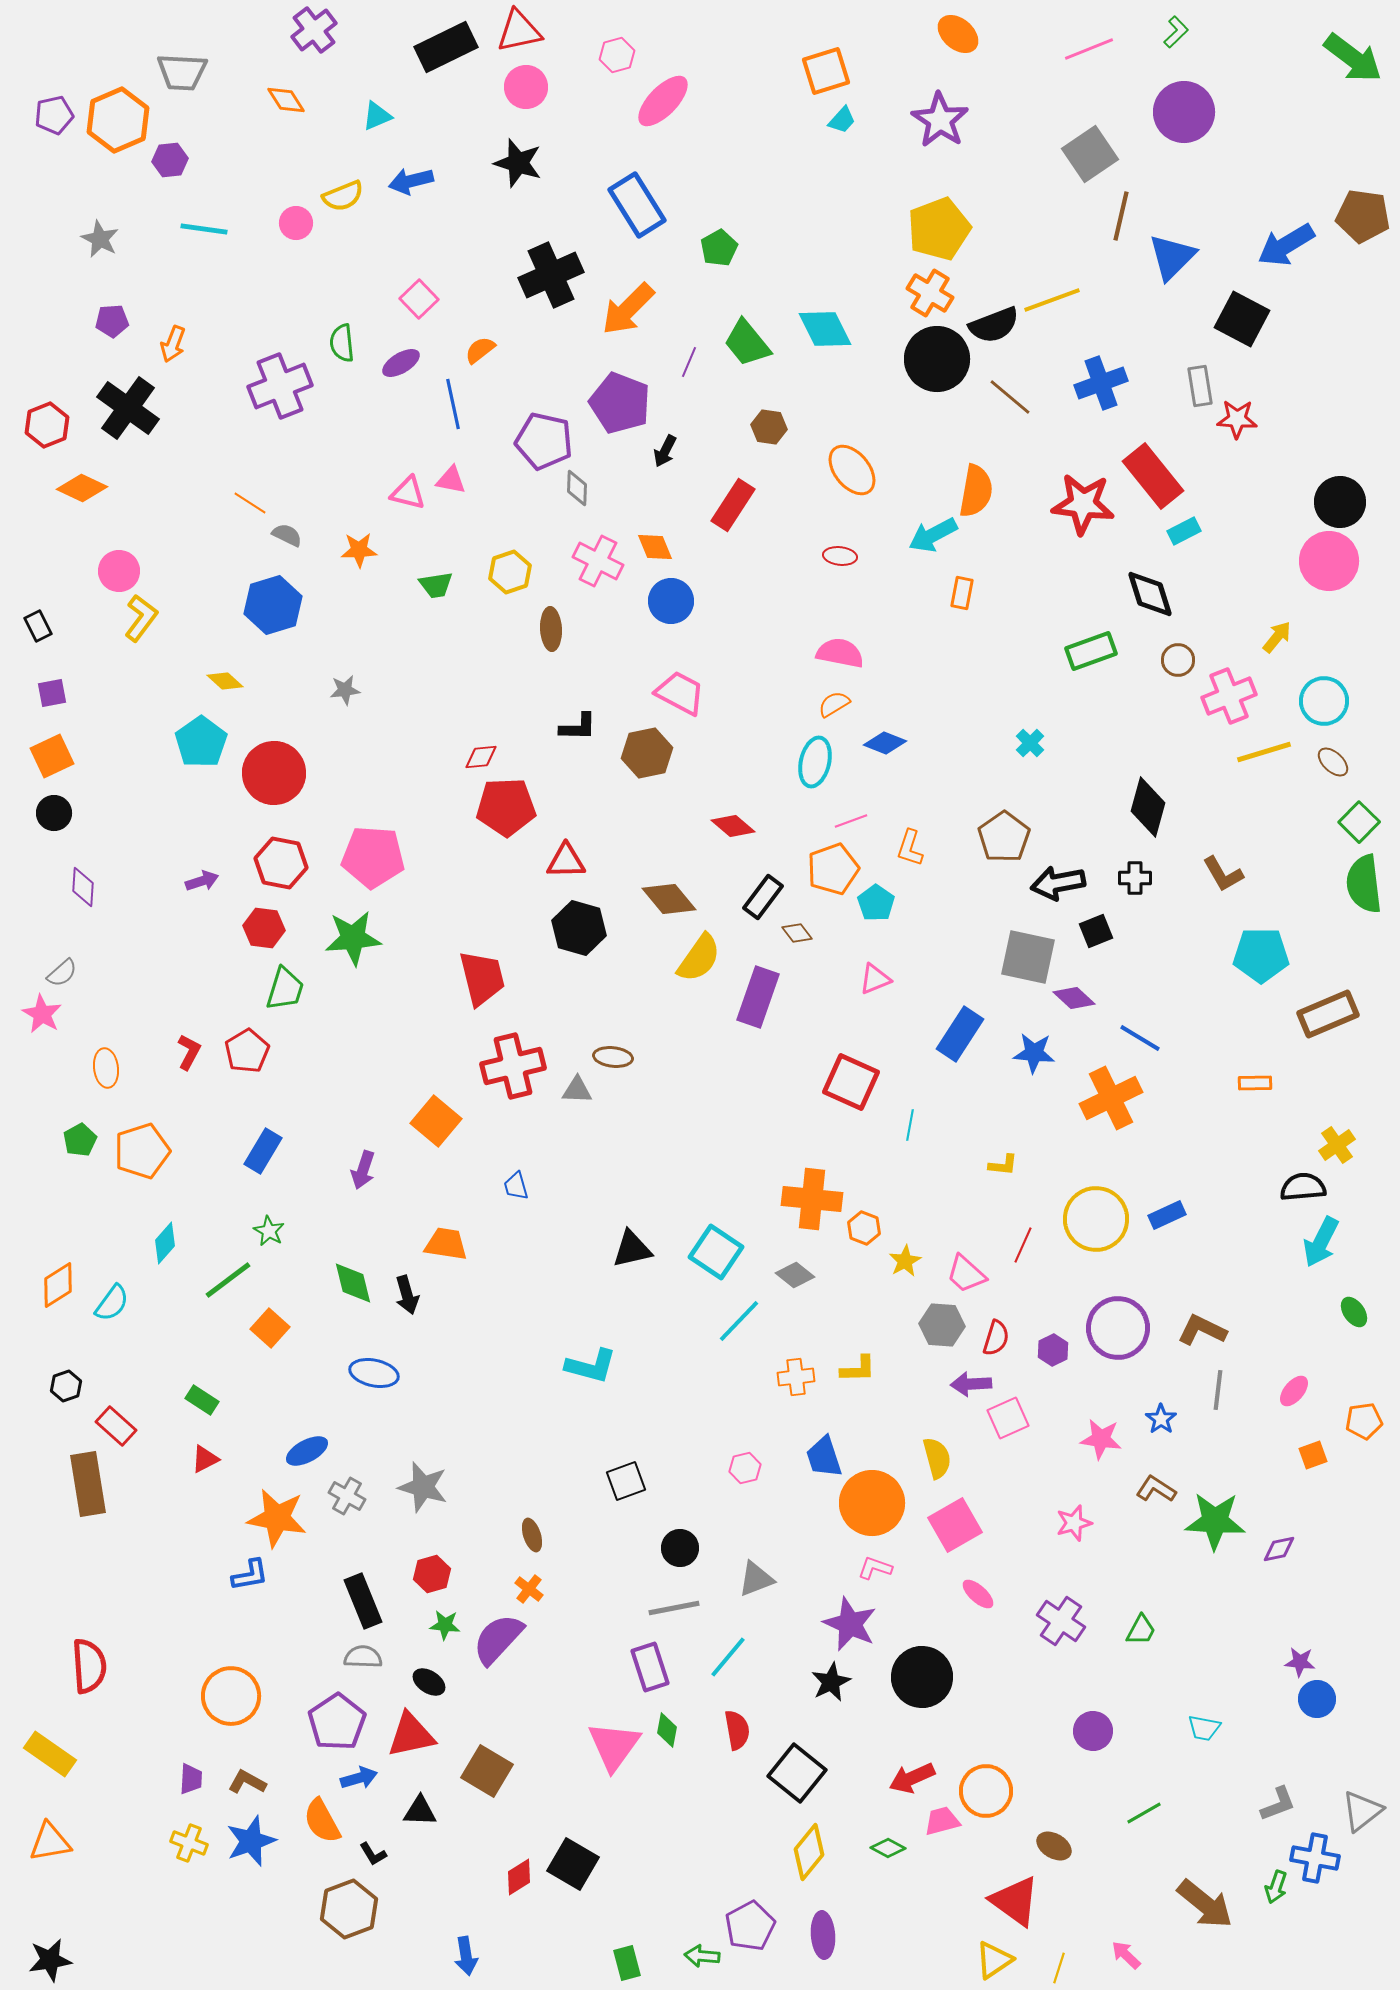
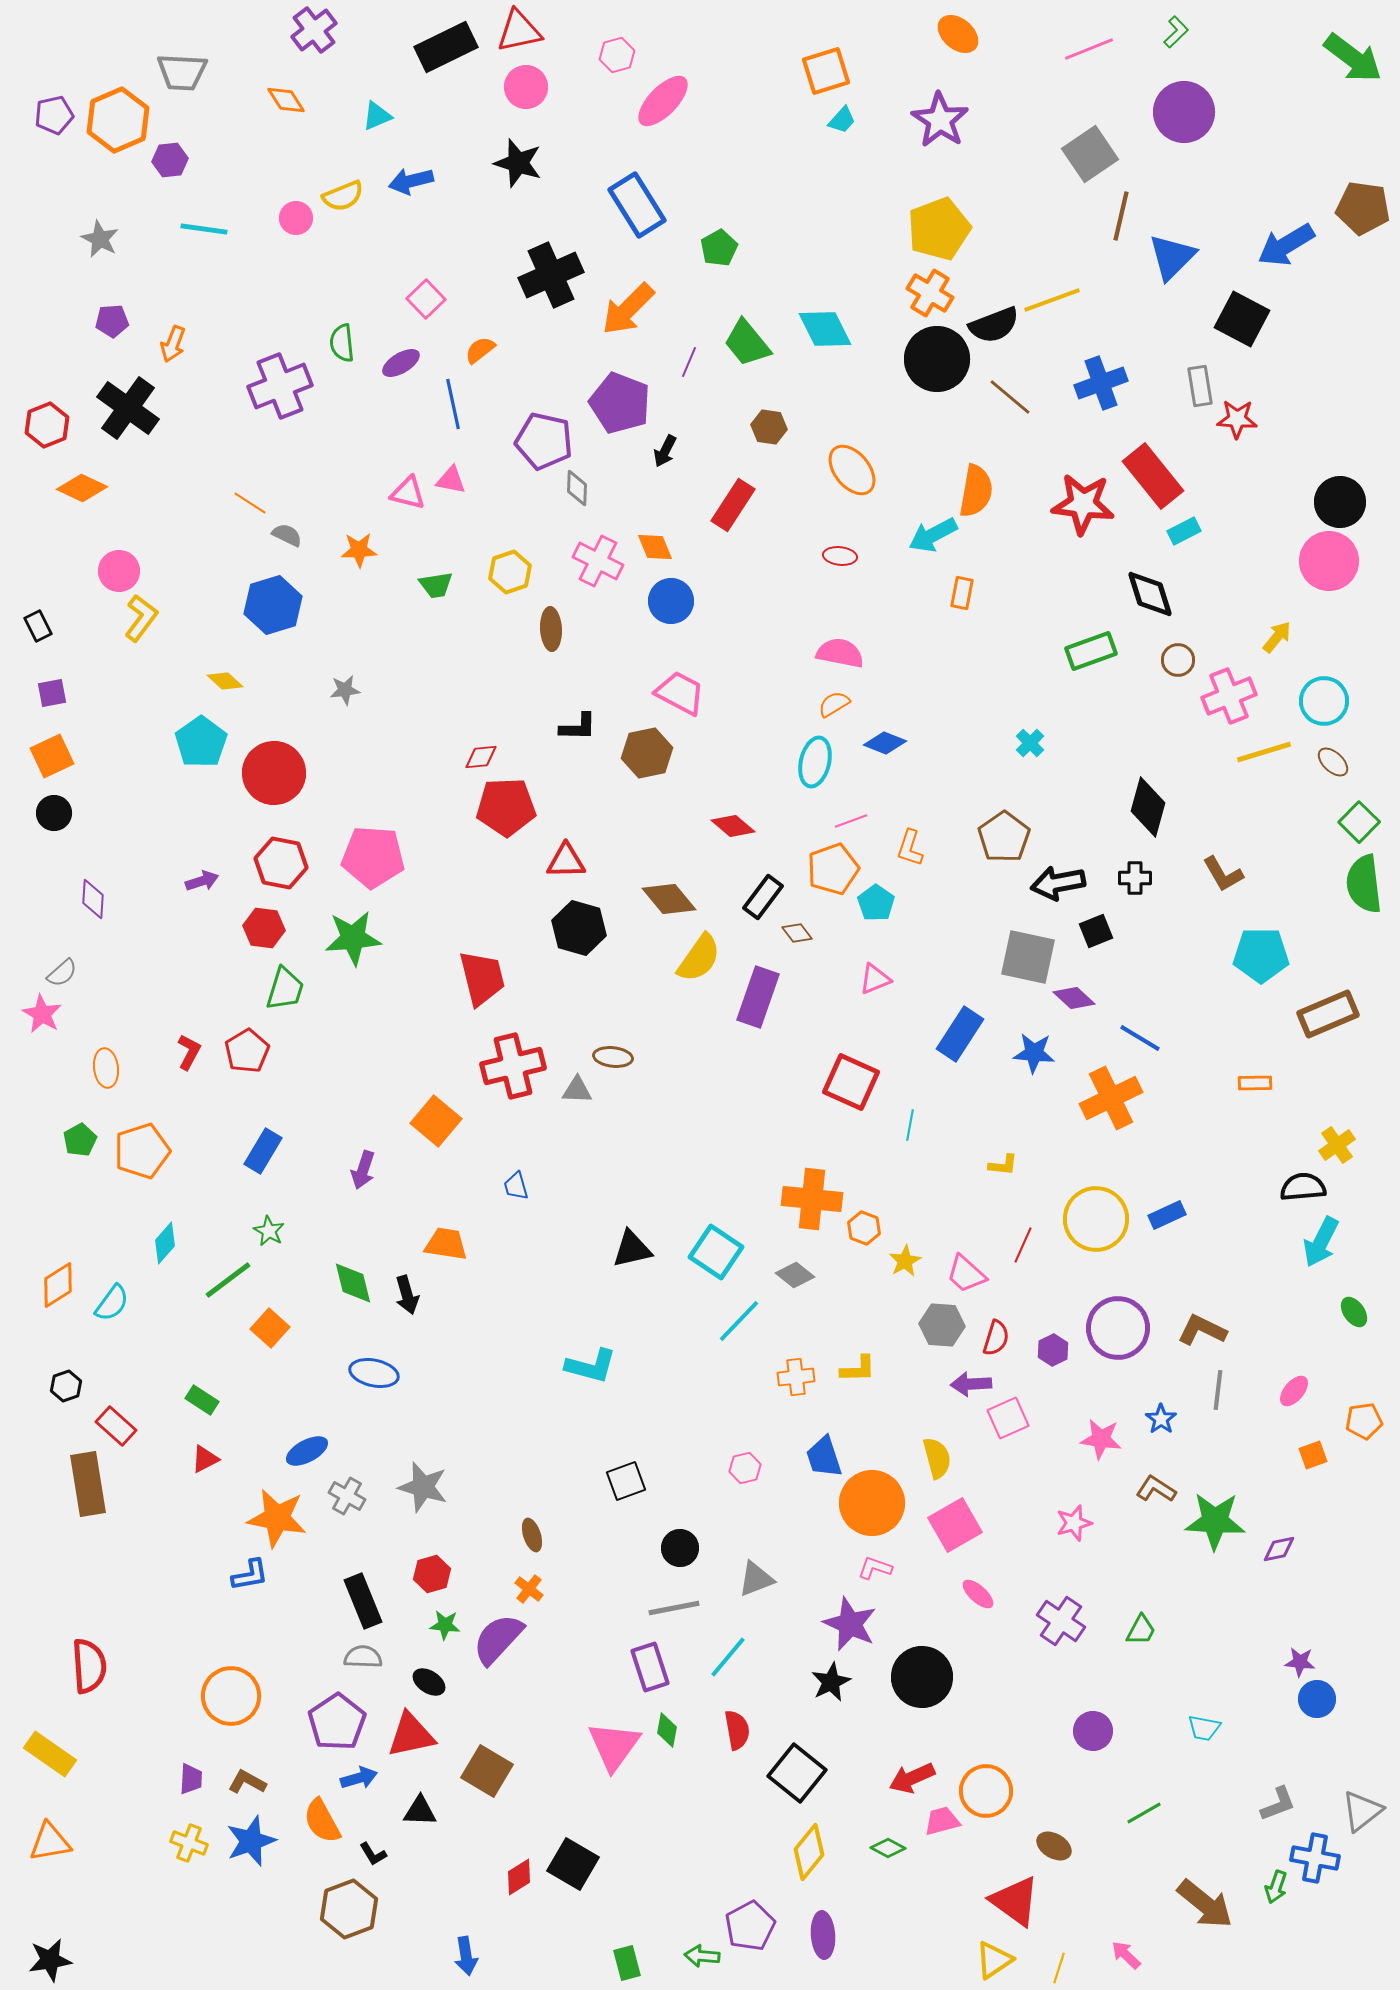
brown pentagon at (1363, 216): moved 8 px up
pink circle at (296, 223): moved 5 px up
pink square at (419, 299): moved 7 px right
purple diamond at (83, 887): moved 10 px right, 12 px down
